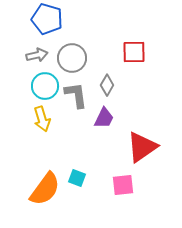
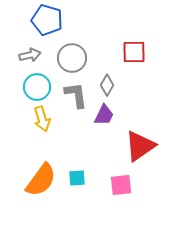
blue pentagon: moved 1 px down
gray arrow: moved 7 px left
cyan circle: moved 8 px left, 1 px down
purple trapezoid: moved 3 px up
red triangle: moved 2 px left, 1 px up
cyan square: rotated 24 degrees counterclockwise
pink square: moved 2 px left
orange semicircle: moved 4 px left, 9 px up
